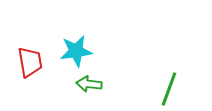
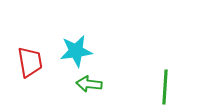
green line: moved 4 px left, 2 px up; rotated 16 degrees counterclockwise
